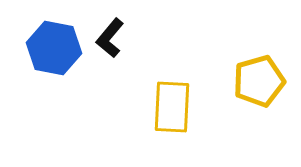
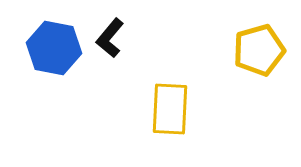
yellow pentagon: moved 31 px up
yellow rectangle: moved 2 px left, 2 px down
